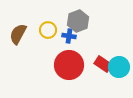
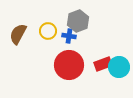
yellow circle: moved 1 px down
red rectangle: rotated 54 degrees counterclockwise
